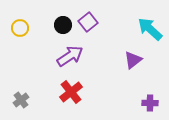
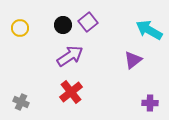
cyan arrow: moved 1 px left, 1 px down; rotated 12 degrees counterclockwise
gray cross: moved 2 px down; rotated 28 degrees counterclockwise
